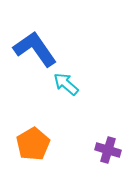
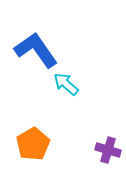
blue L-shape: moved 1 px right, 1 px down
